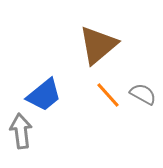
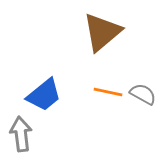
brown triangle: moved 4 px right, 13 px up
orange line: moved 3 px up; rotated 36 degrees counterclockwise
gray arrow: moved 3 px down
